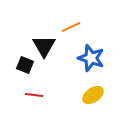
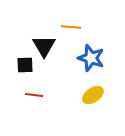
orange line: rotated 30 degrees clockwise
black square: rotated 24 degrees counterclockwise
